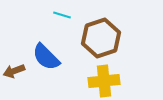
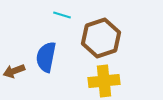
blue semicircle: rotated 56 degrees clockwise
